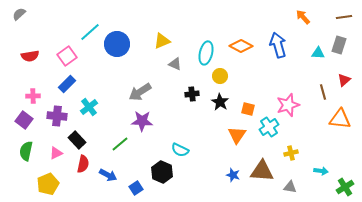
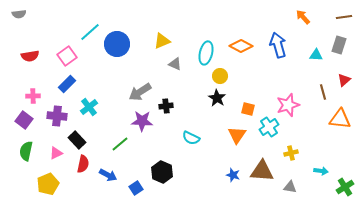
gray semicircle at (19, 14): rotated 144 degrees counterclockwise
cyan triangle at (318, 53): moved 2 px left, 2 px down
black cross at (192, 94): moved 26 px left, 12 px down
black star at (220, 102): moved 3 px left, 4 px up
cyan semicircle at (180, 150): moved 11 px right, 12 px up
